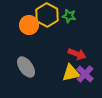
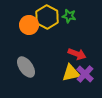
yellow hexagon: moved 2 px down
